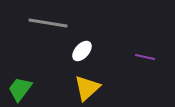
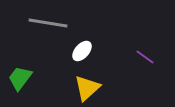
purple line: rotated 24 degrees clockwise
green trapezoid: moved 11 px up
